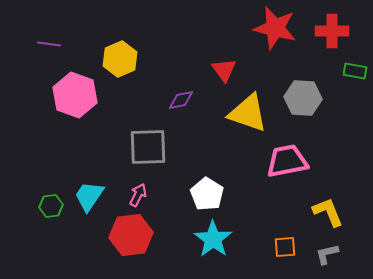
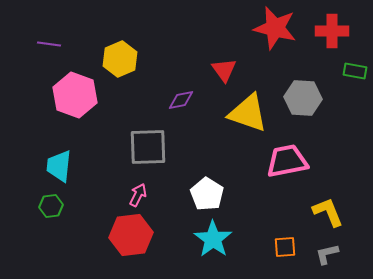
cyan trapezoid: moved 30 px left, 30 px up; rotated 28 degrees counterclockwise
